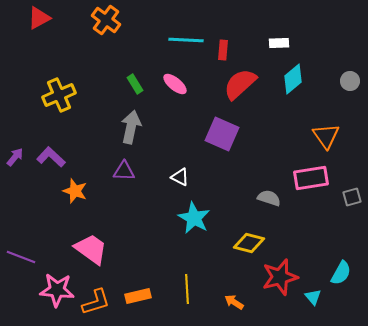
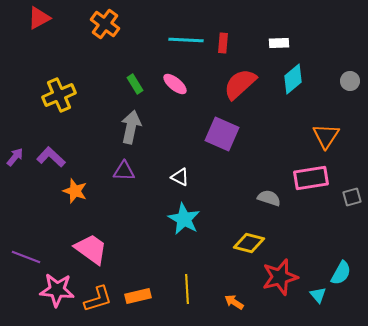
orange cross: moved 1 px left, 4 px down
red rectangle: moved 7 px up
orange triangle: rotated 8 degrees clockwise
cyan star: moved 10 px left, 1 px down
purple line: moved 5 px right
cyan triangle: moved 5 px right, 2 px up
orange L-shape: moved 2 px right, 3 px up
